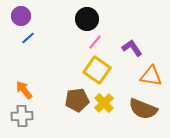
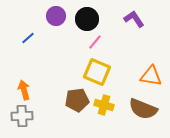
purple circle: moved 35 px right
purple L-shape: moved 2 px right, 29 px up
yellow square: moved 2 px down; rotated 12 degrees counterclockwise
orange arrow: rotated 24 degrees clockwise
yellow cross: moved 2 px down; rotated 30 degrees counterclockwise
